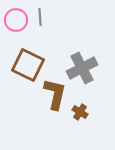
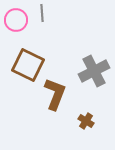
gray line: moved 2 px right, 4 px up
gray cross: moved 12 px right, 3 px down
brown L-shape: rotated 8 degrees clockwise
brown cross: moved 6 px right, 9 px down
